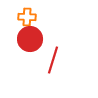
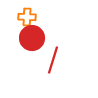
red circle: moved 2 px right, 1 px up
